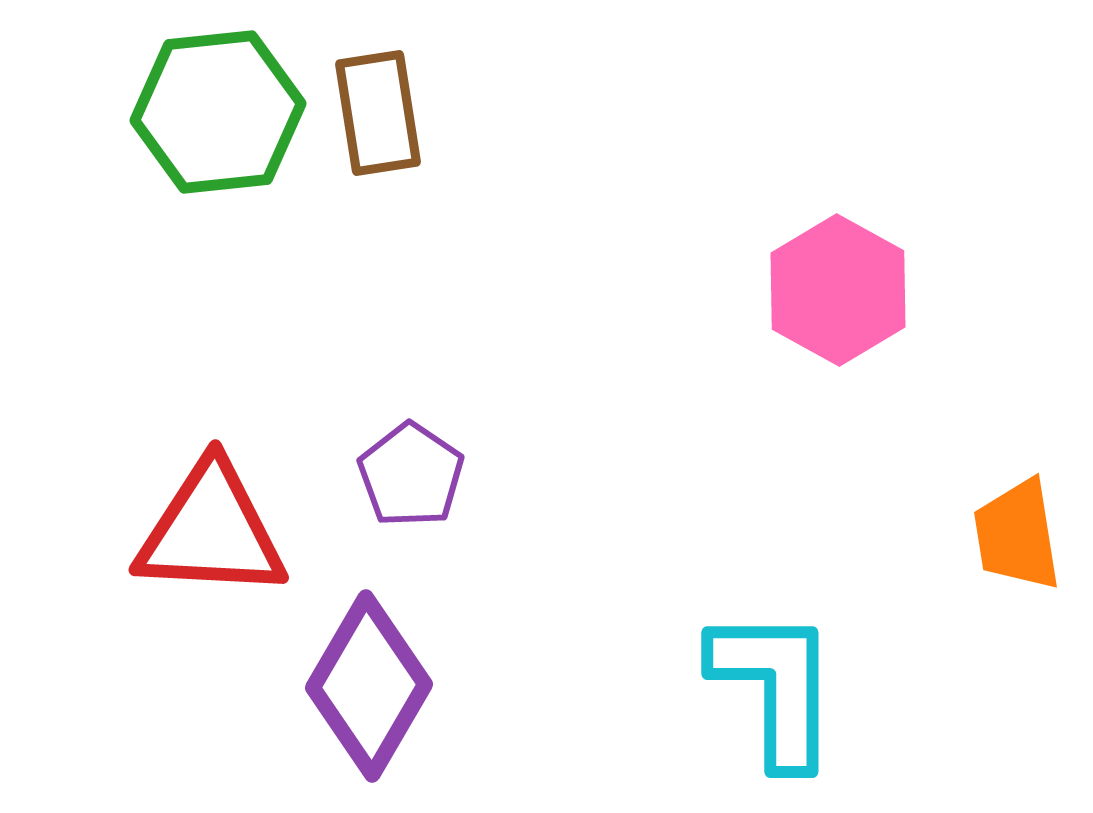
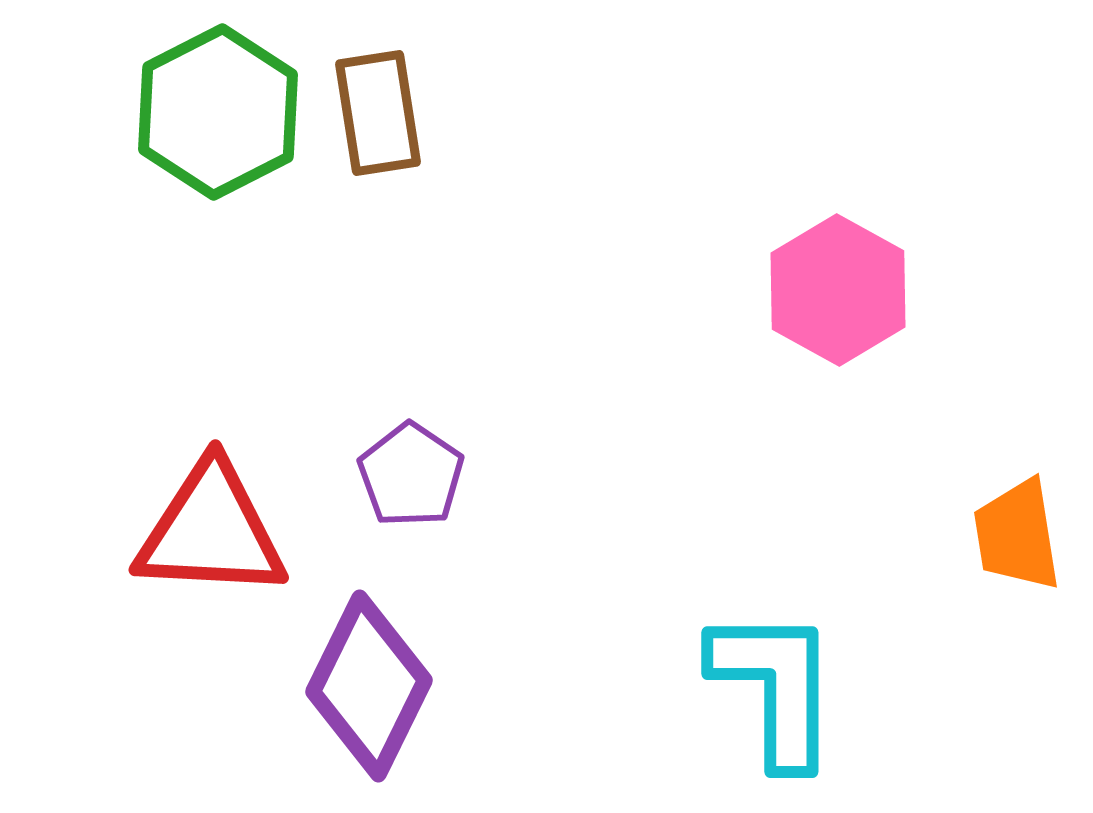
green hexagon: rotated 21 degrees counterclockwise
purple diamond: rotated 4 degrees counterclockwise
